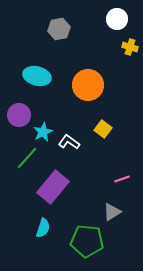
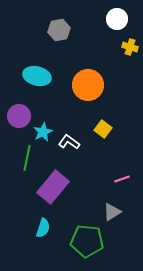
gray hexagon: moved 1 px down
purple circle: moved 1 px down
green line: rotated 30 degrees counterclockwise
